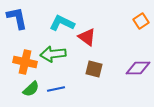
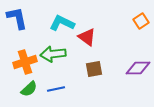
orange cross: rotated 30 degrees counterclockwise
brown square: rotated 24 degrees counterclockwise
green semicircle: moved 2 px left
